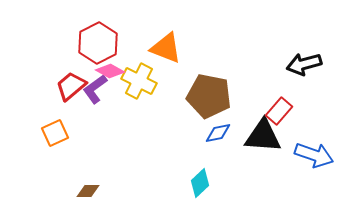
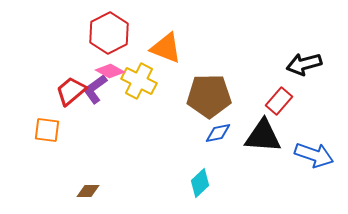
red hexagon: moved 11 px right, 10 px up
red trapezoid: moved 5 px down
brown pentagon: rotated 12 degrees counterclockwise
red rectangle: moved 10 px up
orange square: moved 8 px left, 3 px up; rotated 32 degrees clockwise
